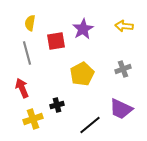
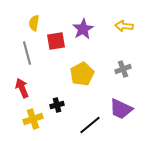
yellow semicircle: moved 4 px right
